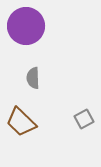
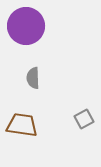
brown trapezoid: moved 1 px right, 3 px down; rotated 144 degrees clockwise
